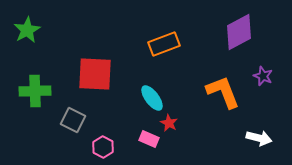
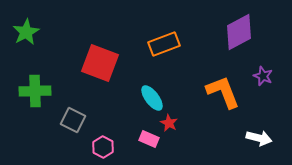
green star: moved 1 px left, 2 px down
red square: moved 5 px right, 11 px up; rotated 18 degrees clockwise
